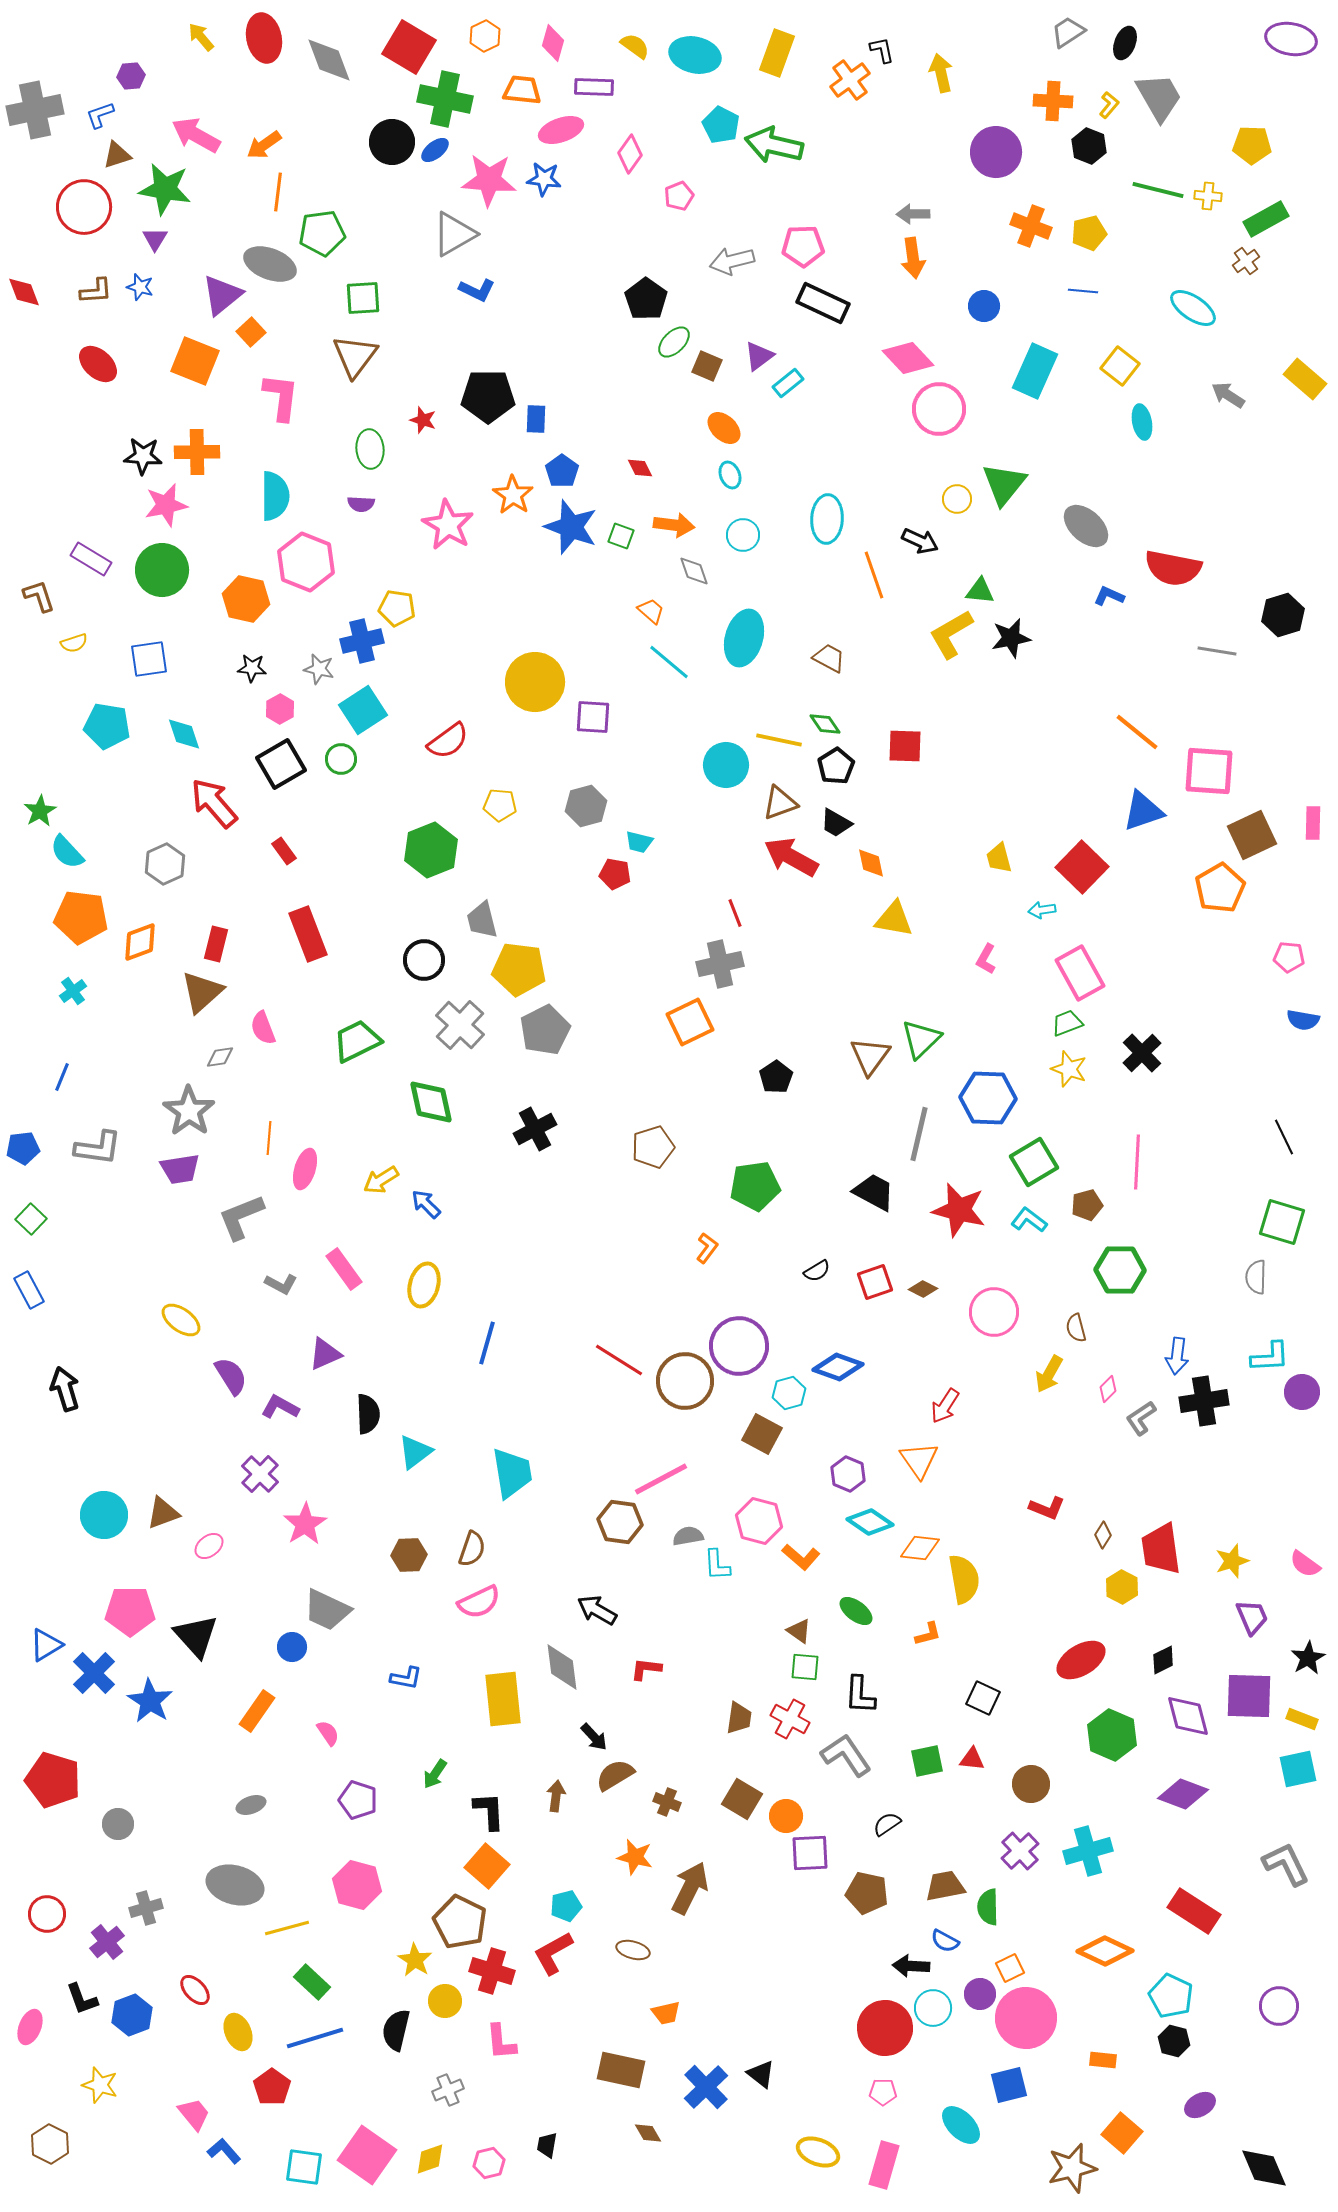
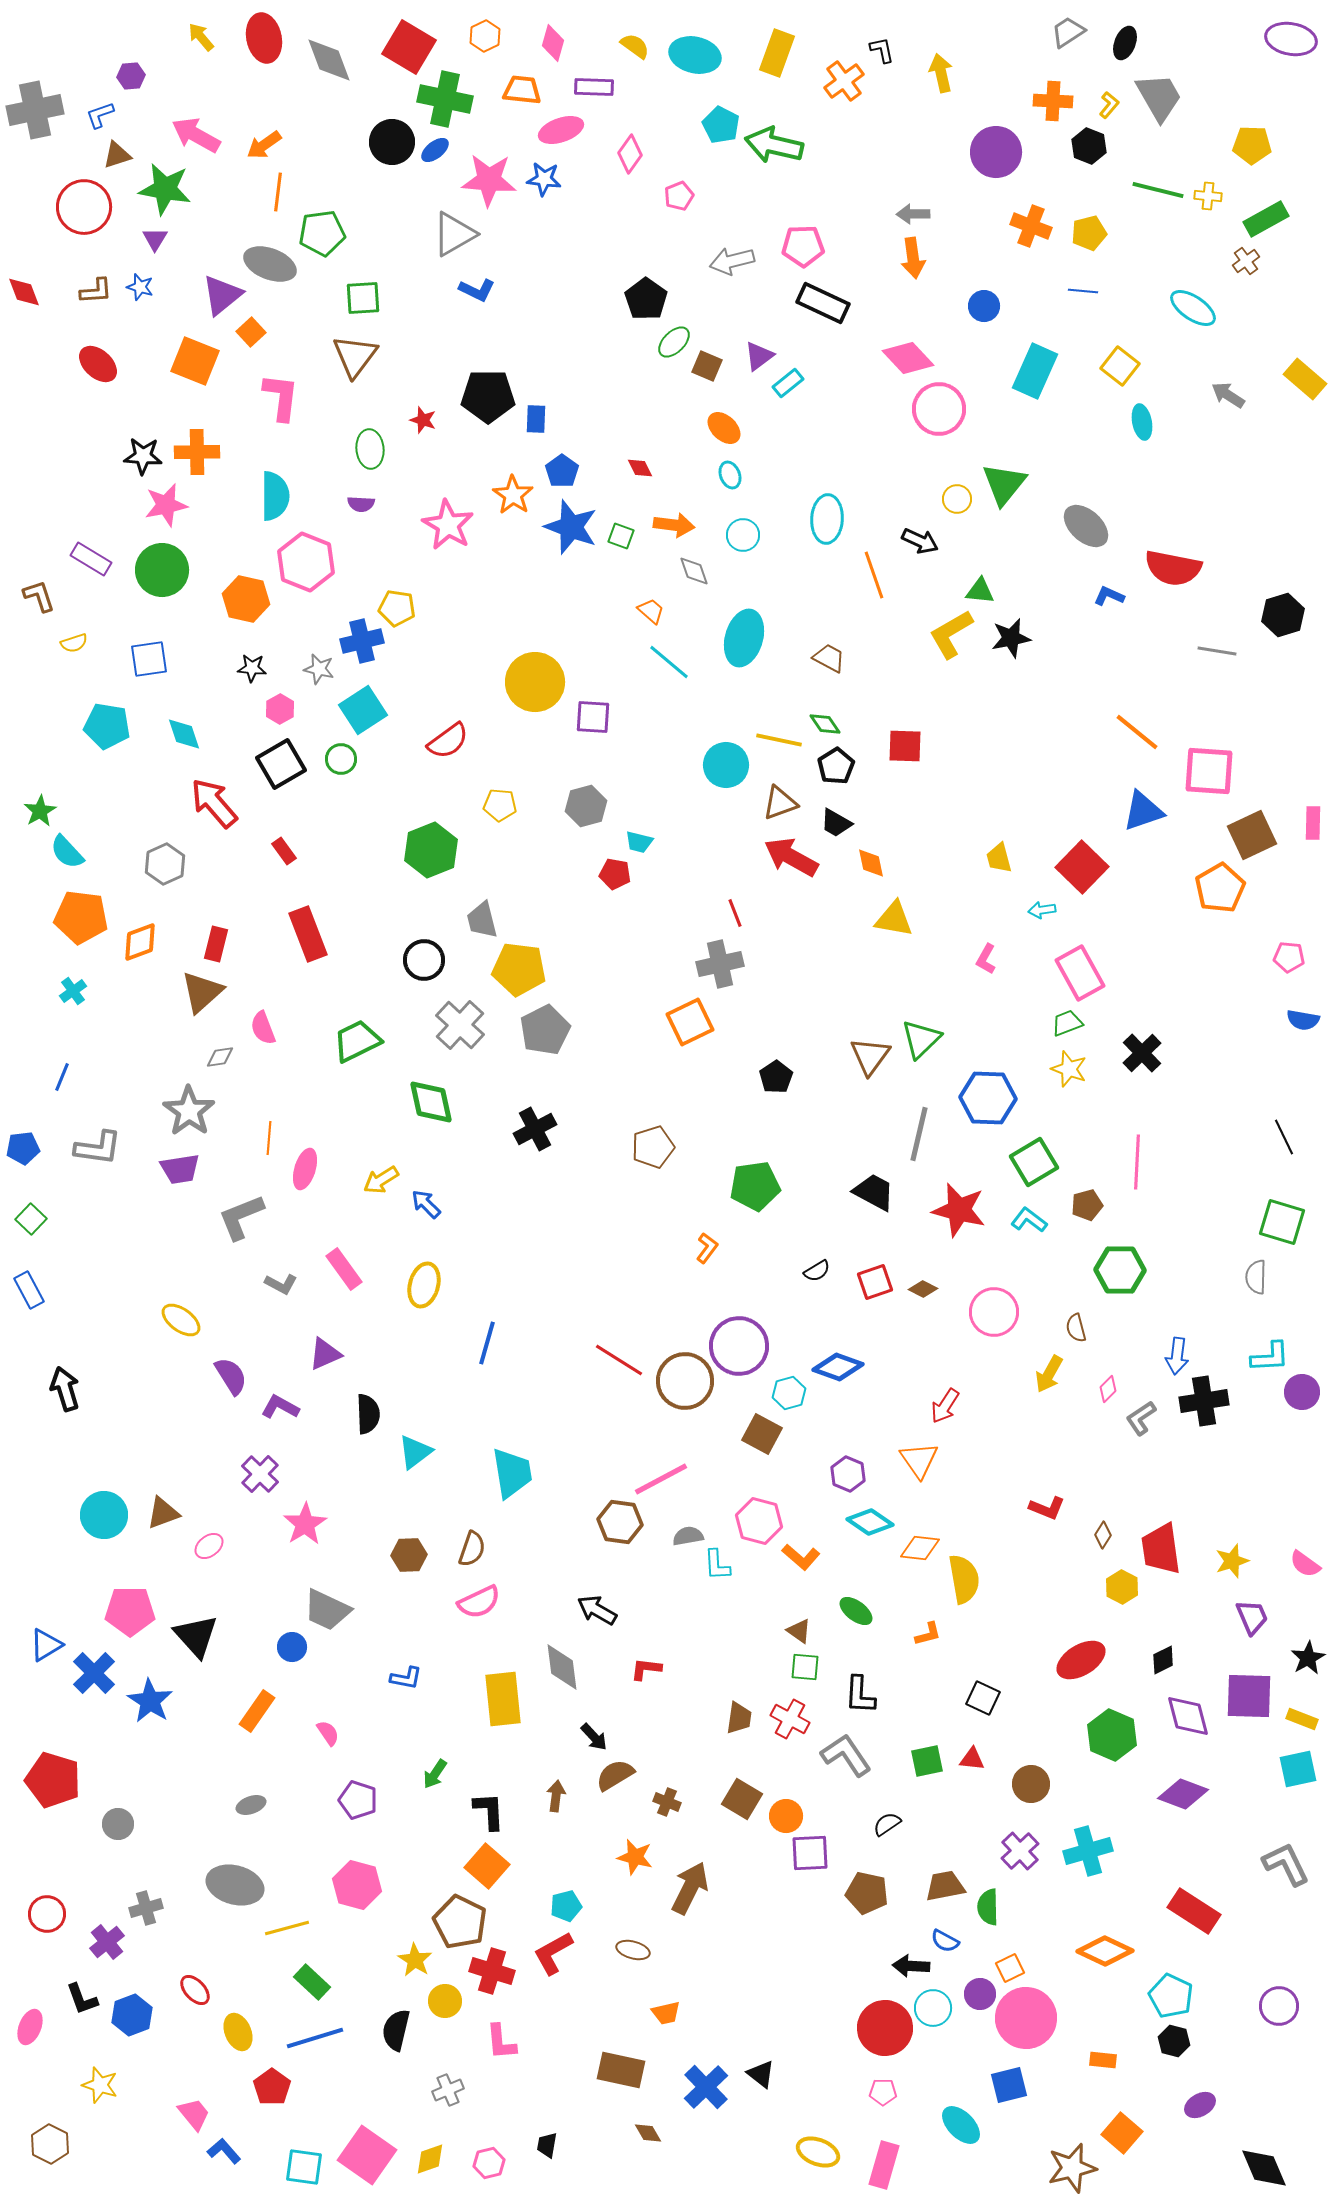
orange cross at (850, 80): moved 6 px left, 1 px down
